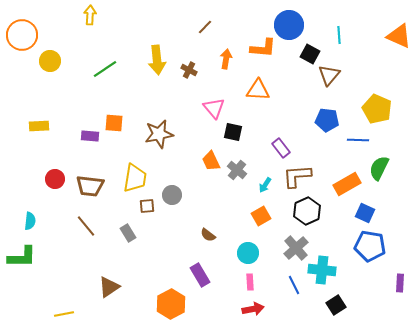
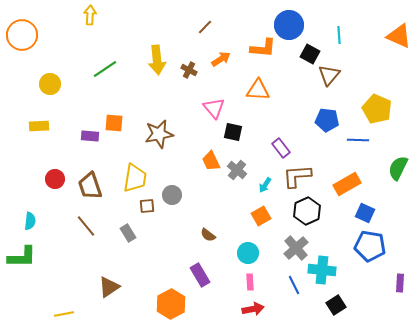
orange arrow at (226, 59): moved 5 px left; rotated 48 degrees clockwise
yellow circle at (50, 61): moved 23 px down
green semicircle at (379, 168): moved 19 px right
brown trapezoid at (90, 186): rotated 64 degrees clockwise
